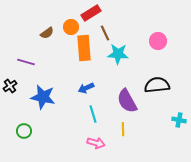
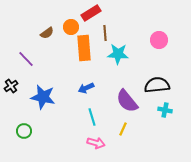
brown line: rotated 21 degrees clockwise
pink circle: moved 1 px right, 1 px up
purple line: moved 3 px up; rotated 30 degrees clockwise
black cross: moved 1 px right
purple semicircle: rotated 10 degrees counterclockwise
cyan line: moved 1 px left, 3 px down
cyan cross: moved 14 px left, 10 px up
yellow line: rotated 24 degrees clockwise
